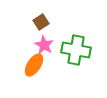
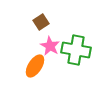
pink star: moved 6 px right, 1 px down
orange ellipse: moved 1 px right, 1 px down
